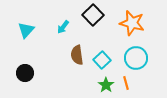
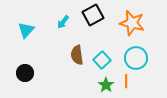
black square: rotated 15 degrees clockwise
cyan arrow: moved 5 px up
orange line: moved 2 px up; rotated 16 degrees clockwise
